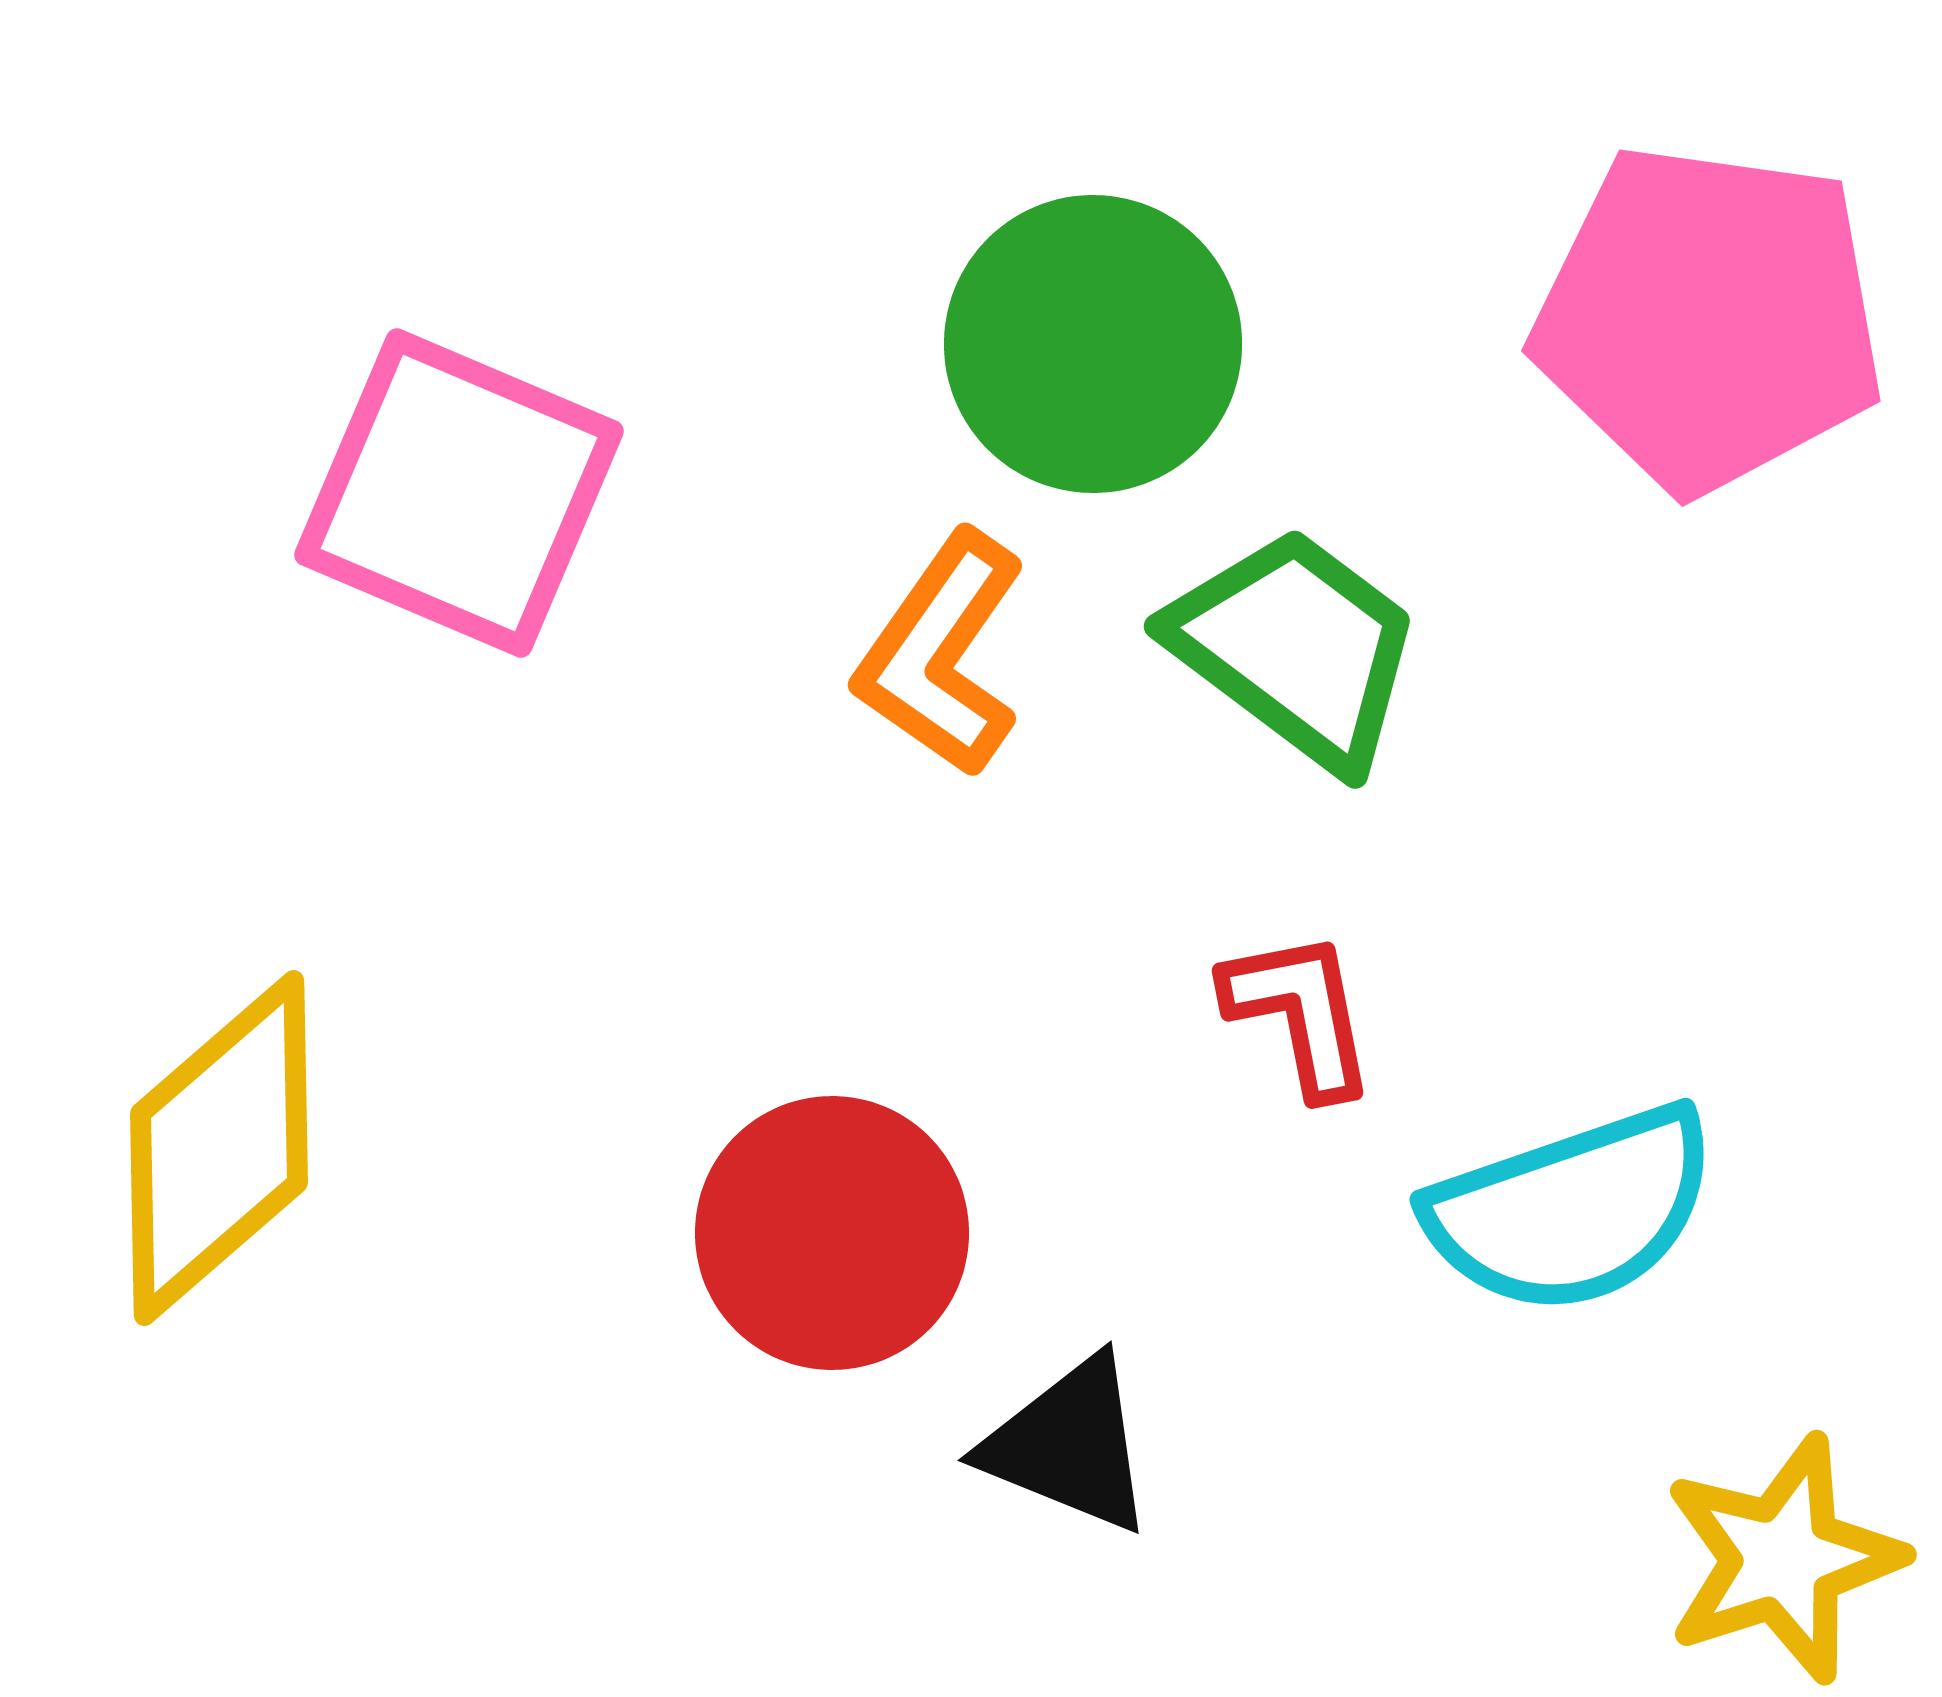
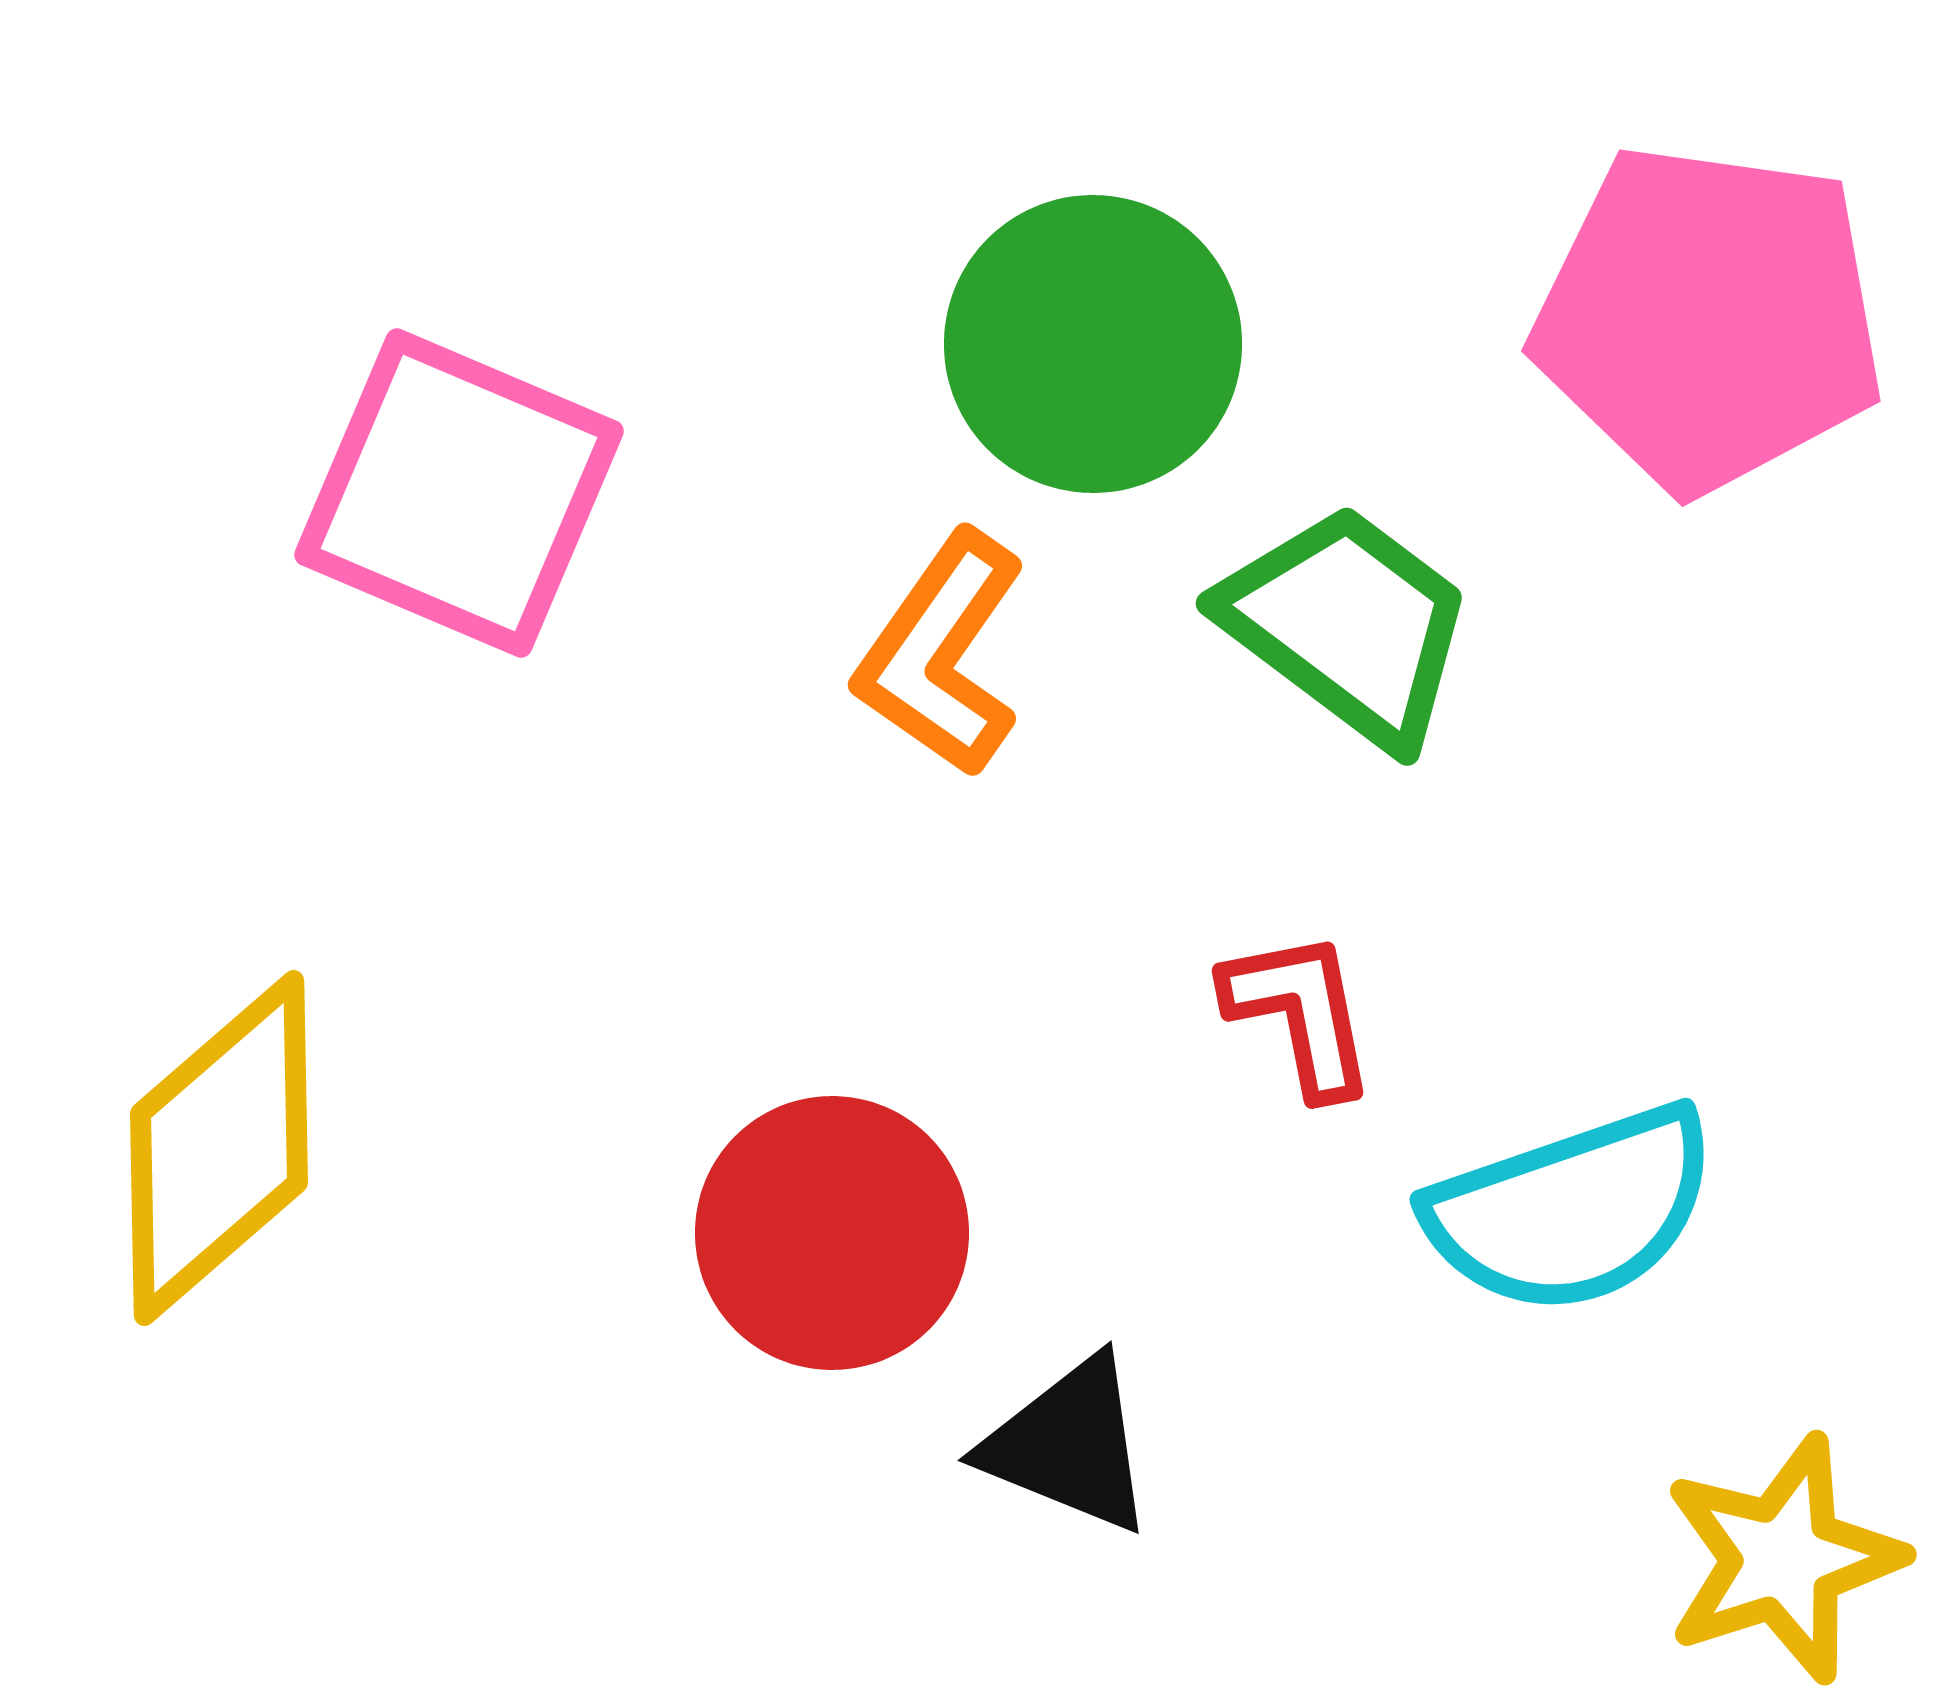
green trapezoid: moved 52 px right, 23 px up
